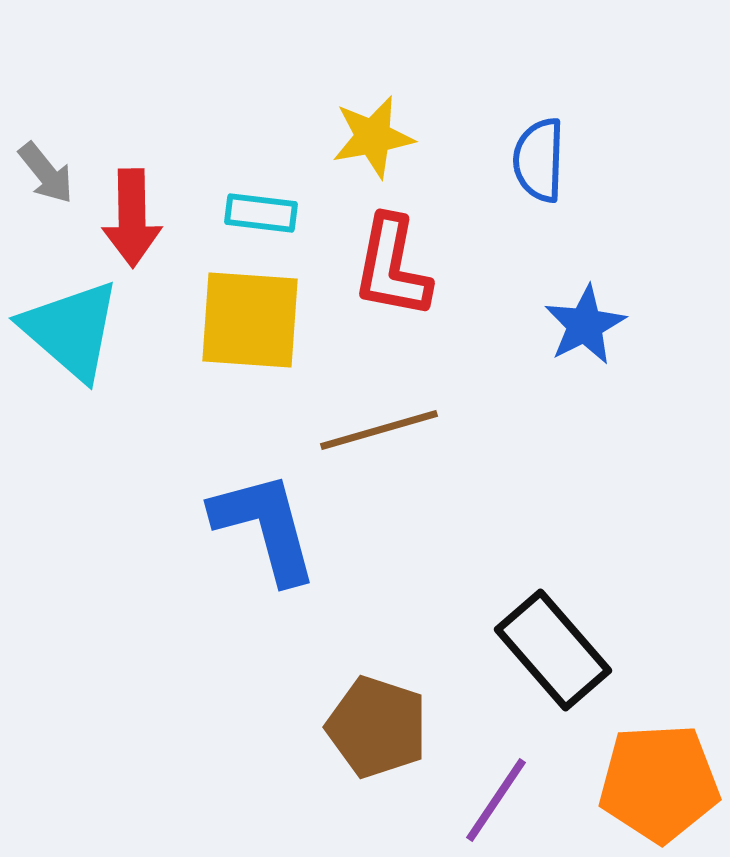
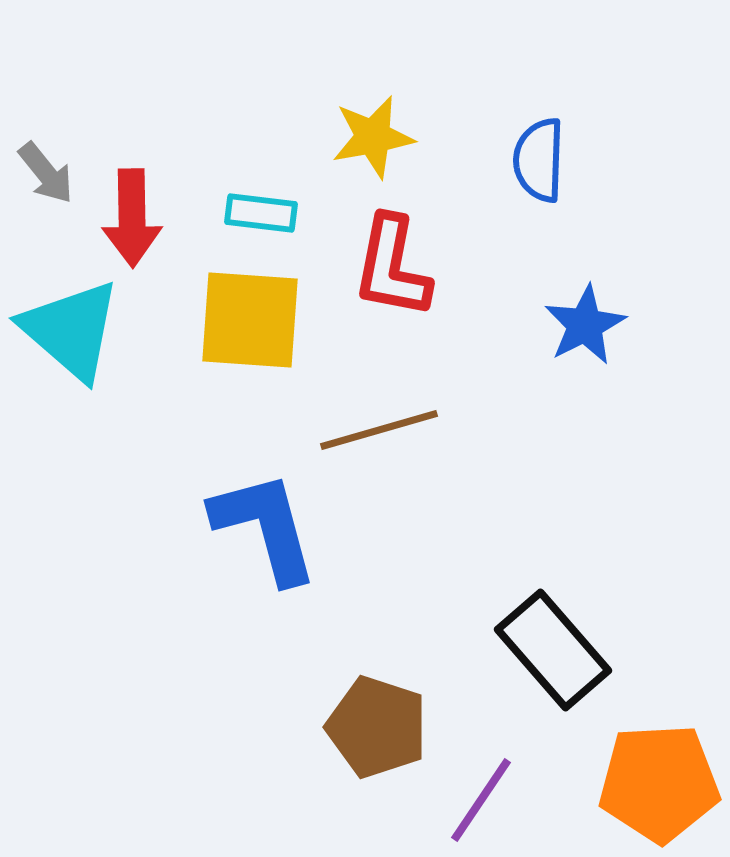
purple line: moved 15 px left
